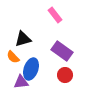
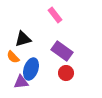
red circle: moved 1 px right, 2 px up
